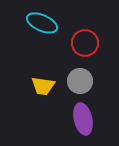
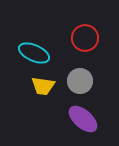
cyan ellipse: moved 8 px left, 30 px down
red circle: moved 5 px up
purple ellipse: rotated 36 degrees counterclockwise
